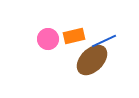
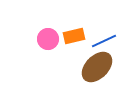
brown ellipse: moved 5 px right, 7 px down
